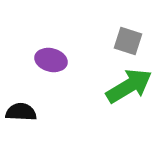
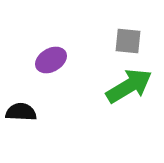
gray square: rotated 12 degrees counterclockwise
purple ellipse: rotated 44 degrees counterclockwise
